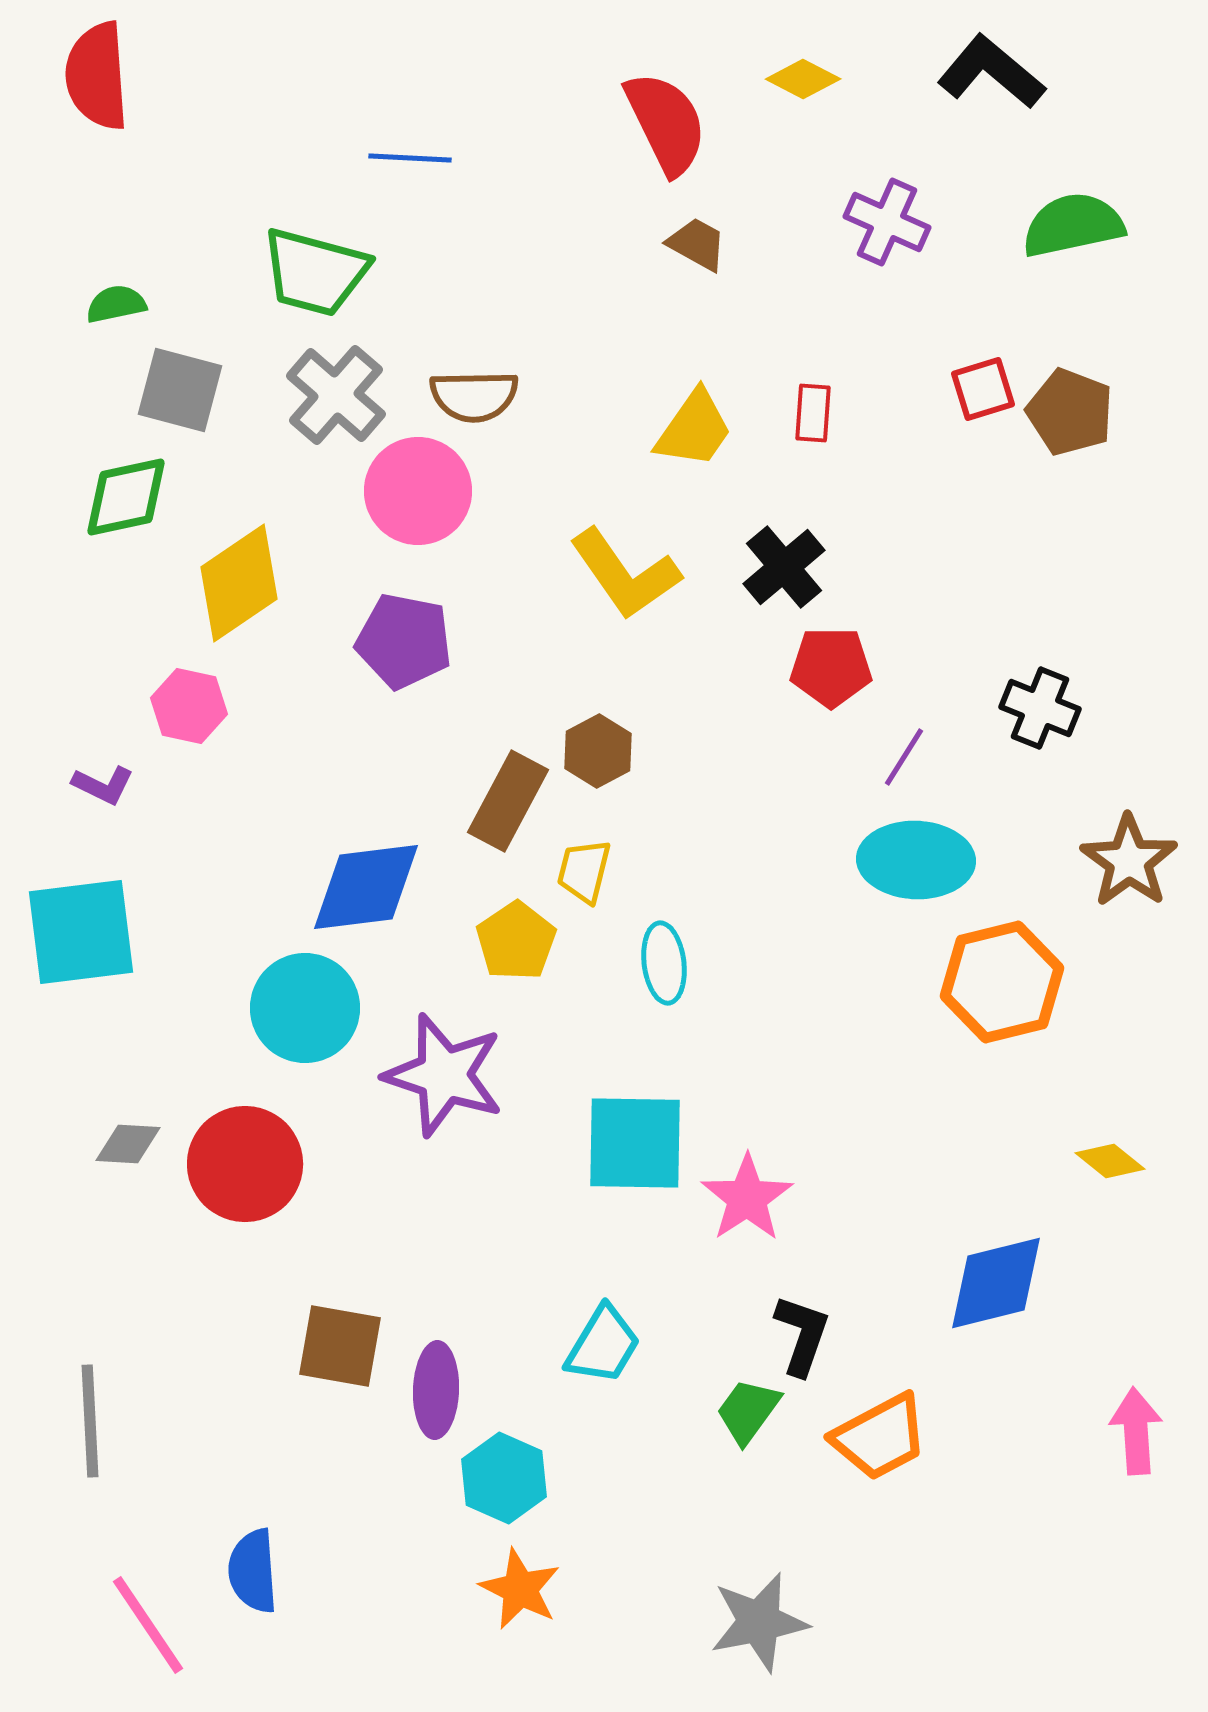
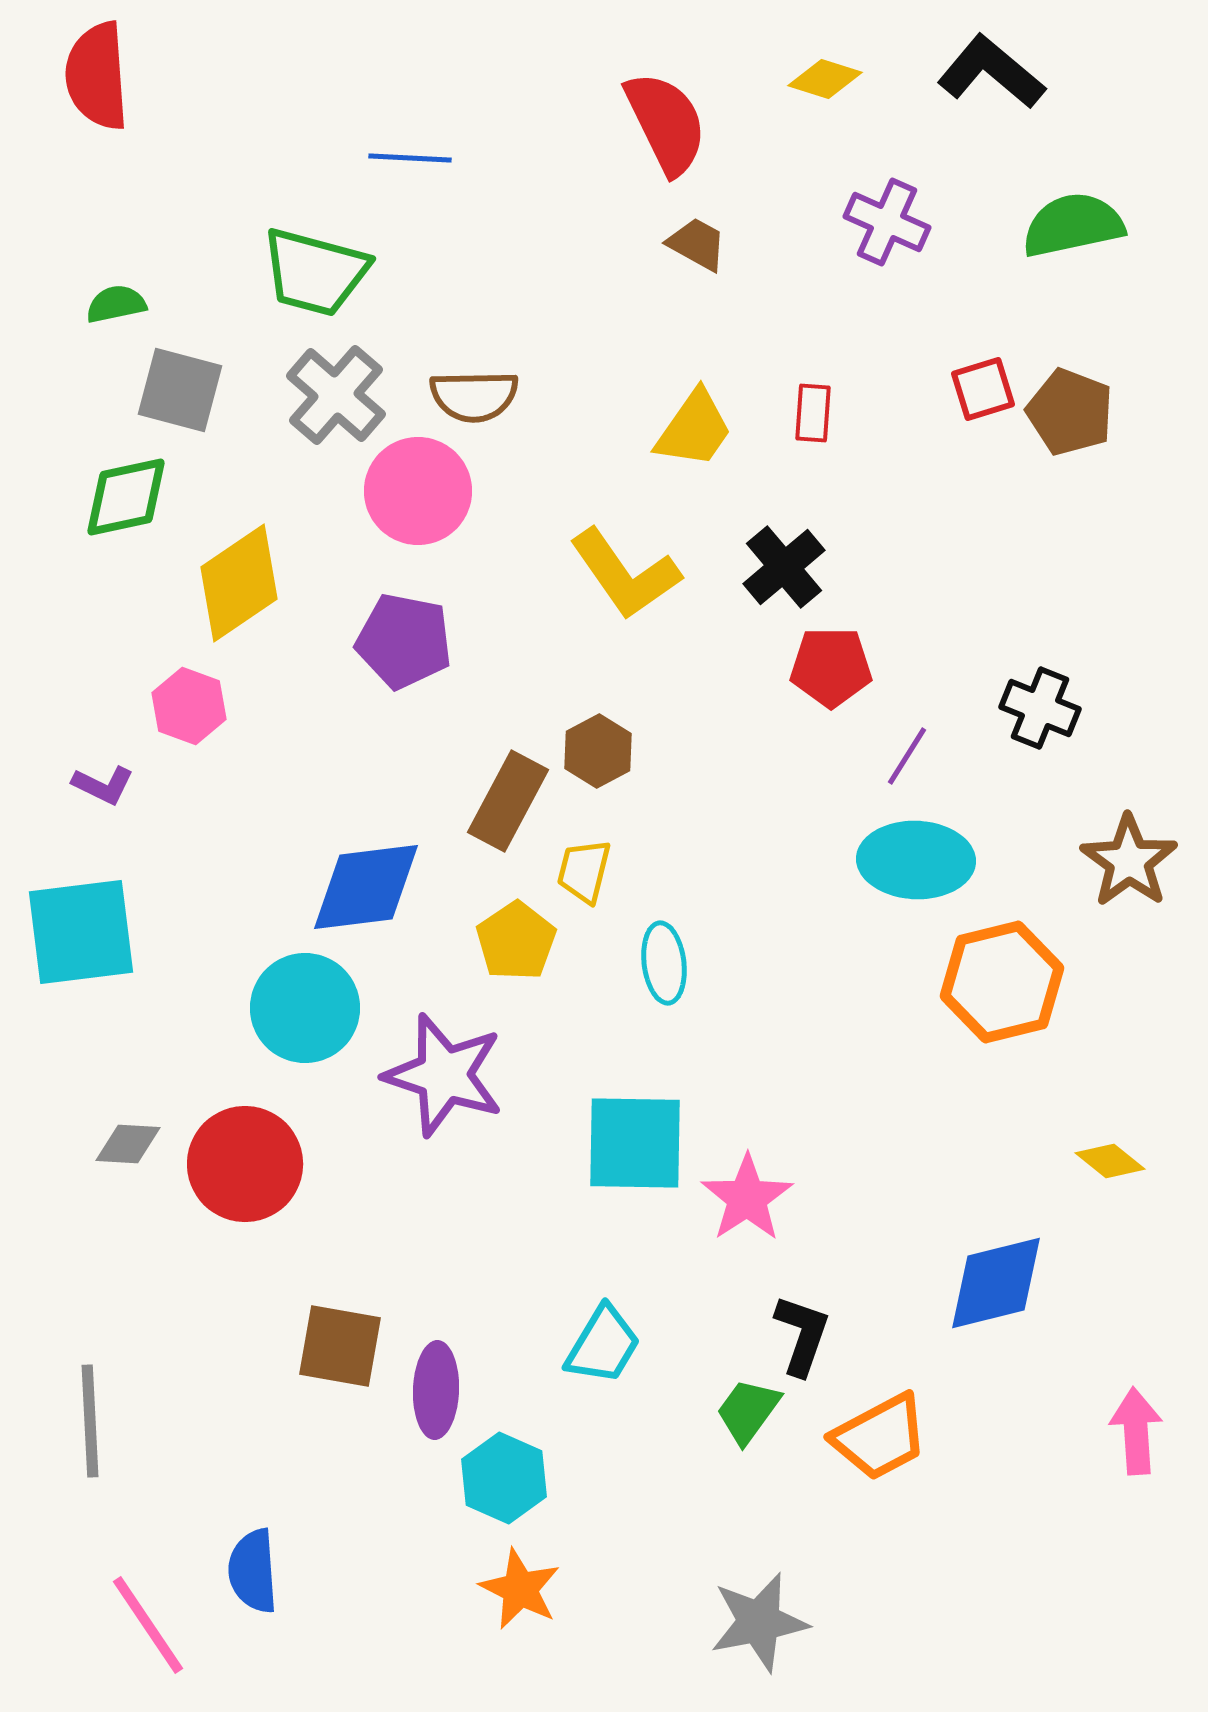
yellow diamond at (803, 79): moved 22 px right; rotated 10 degrees counterclockwise
pink hexagon at (189, 706): rotated 8 degrees clockwise
purple line at (904, 757): moved 3 px right, 1 px up
